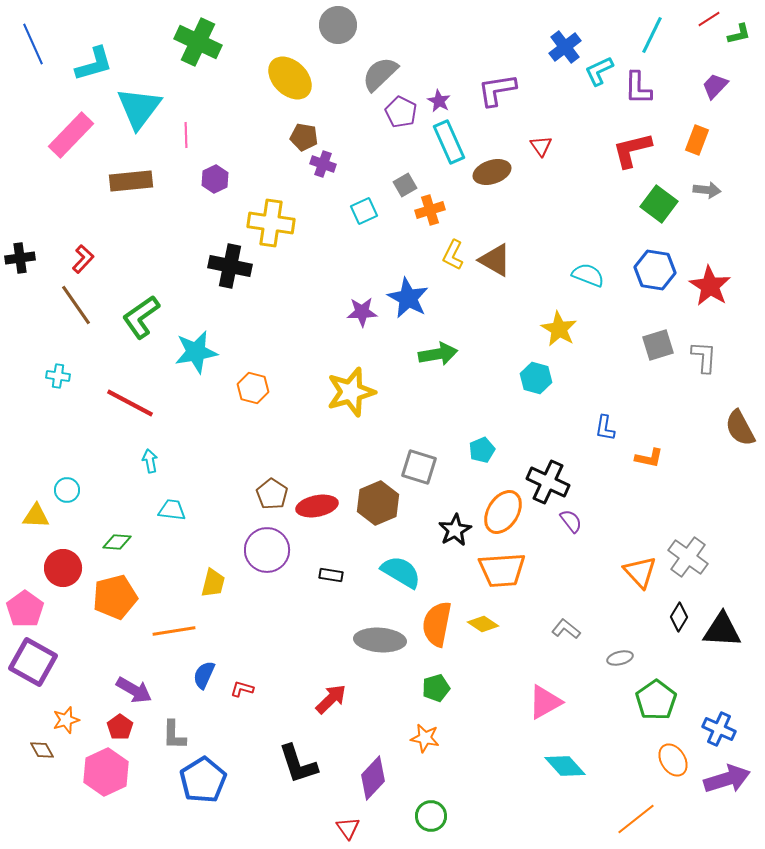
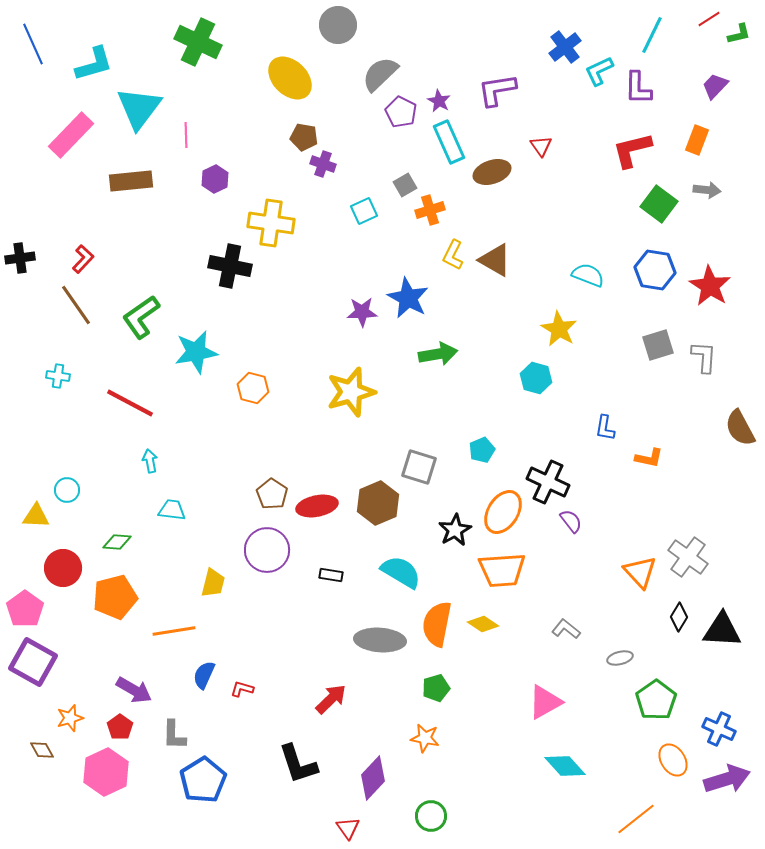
orange star at (66, 720): moved 4 px right, 2 px up
